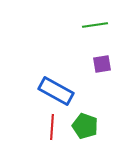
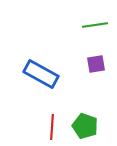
purple square: moved 6 px left
blue rectangle: moved 15 px left, 17 px up
